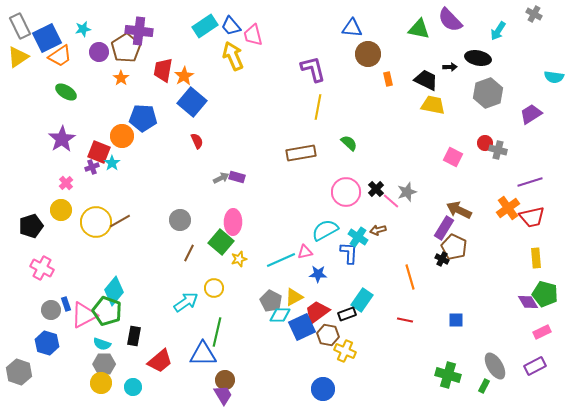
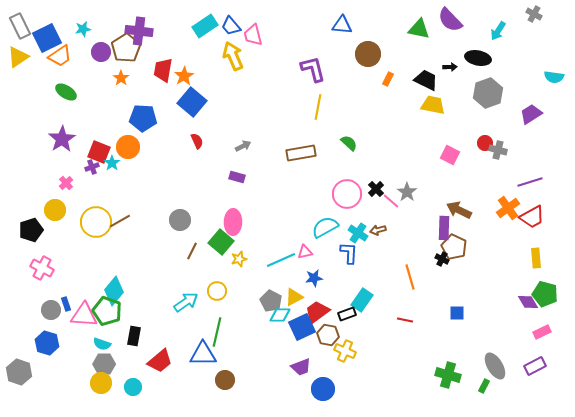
blue triangle at (352, 28): moved 10 px left, 3 px up
purple circle at (99, 52): moved 2 px right
orange rectangle at (388, 79): rotated 40 degrees clockwise
orange circle at (122, 136): moved 6 px right, 11 px down
pink square at (453, 157): moved 3 px left, 2 px up
gray arrow at (221, 178): moved 22 px right, 32 px up
pink circle at (346, 192): moved 1 px right, 2 px down
gray star at (407, 192): rotated 18 degrees counterclockwise
yellow circle at (61, 210): moved 6 px left
red trapezoid at (532, 217): rotated 16 degrees counterclockwise
black pentagon at (31, 226): moved 4 px down
purple rectangle at (444, 228): rotated 30 degrees counterclockwise
cyan semicircle at (325, 230): moved 3 px up
cyan cross at (358, 237): moved 4 px up
brown line at (189, 253): moved 3 px right, 2 px up
blue star at (318, 274): moved 4 px left, 4 px down; rotated 12 degrees counterclockwise
yellow circle at (214, 288): moved 3 px right, 3 px down
pink triangle at (84, 315): rotated 32 degrees clockwise
blue square at (456, 320): moved 1 px right, 7 px up
purple trapezoid at (223, 395): moved 78 px right, 28 px up; rotated 100 degrees clockwise
